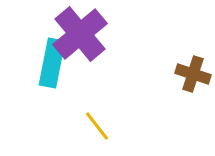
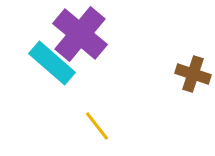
purple cross: rotated 10 degrees counterclockwise
cyan rectangle: rotated 60 degrees counterclockwise
